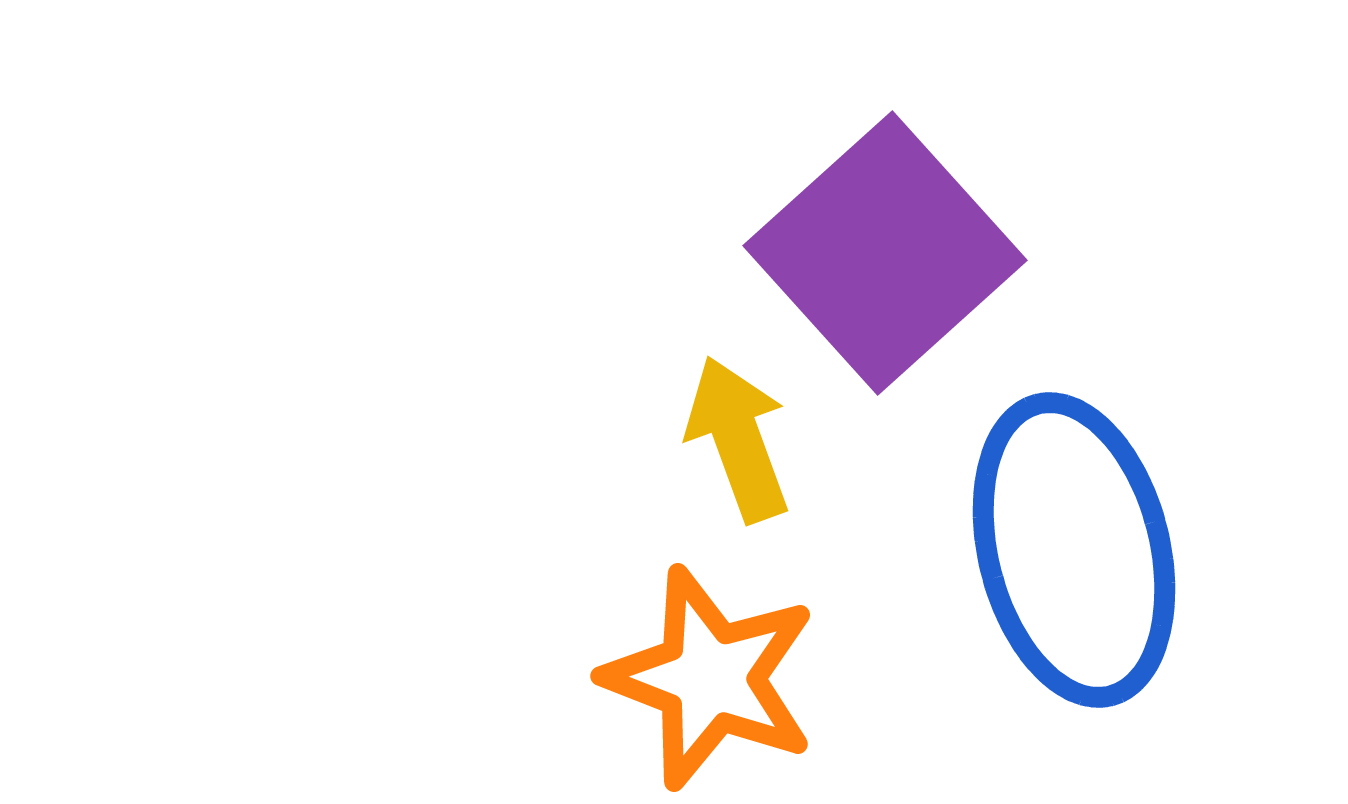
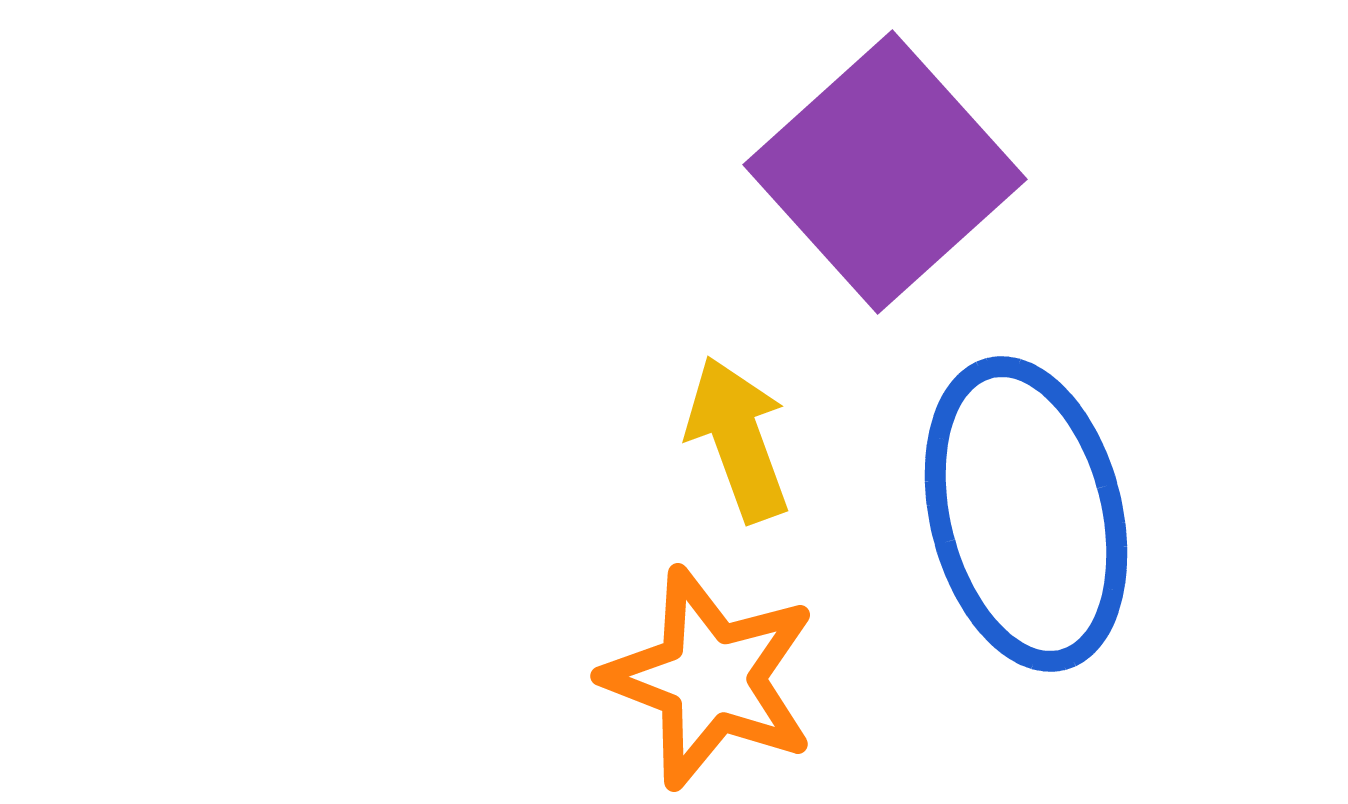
purple square: moved 81 px up
blue ellipse: moved 48 px left, 36 px up
